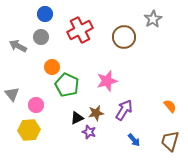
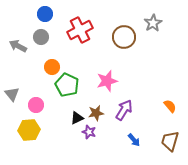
gray star: moved 4 px down
